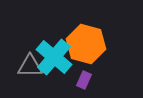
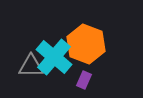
orange hexagon: rotated 6 degrees clockwise
gray triangle: moved 1 px right
